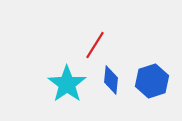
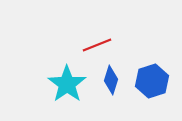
red line: moved 2 px right; rotated 36 degrees clockwise
blue diamond: rotated 12 degrees clockwise
